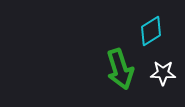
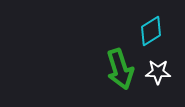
white star: moved 5 px left, 1 px up
